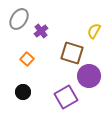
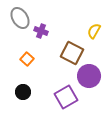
gray ellipse: moved 1 px right, 1 px up; rotated 65 degrees counterclockwise
purple cross: rotated 32 degrees counterclockwise
brown square: rotated 10 degrees clockwise
